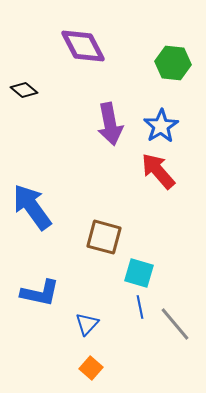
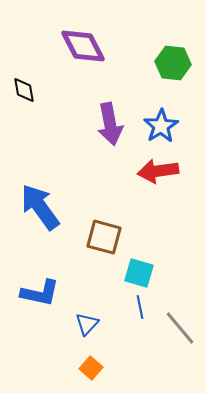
black diamond: rotated 40 degrees clockwise
red arrow: rotated 57 degrees counterclockwise
blue arrow: moved 8 px right
gray line: moved 5 px right, 4 px down
